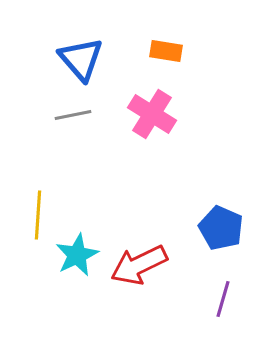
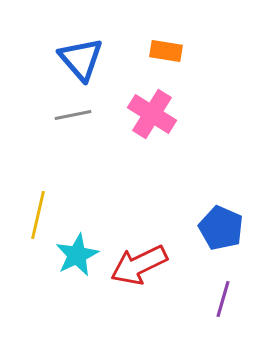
yellow line: rotated 9 degrees clockwise
